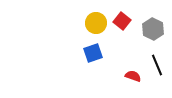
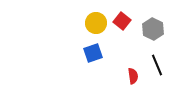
red semicircle: rotated 63 degrees clockwise
